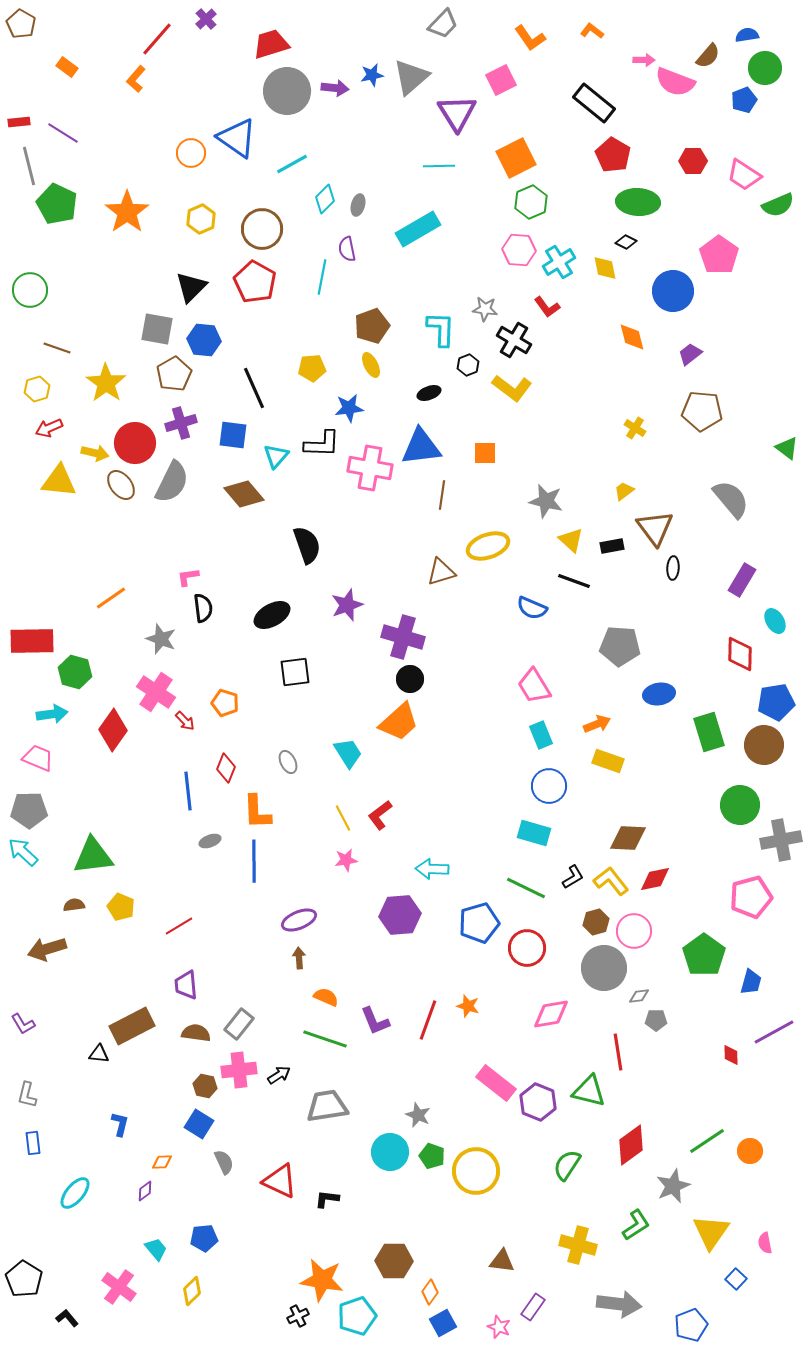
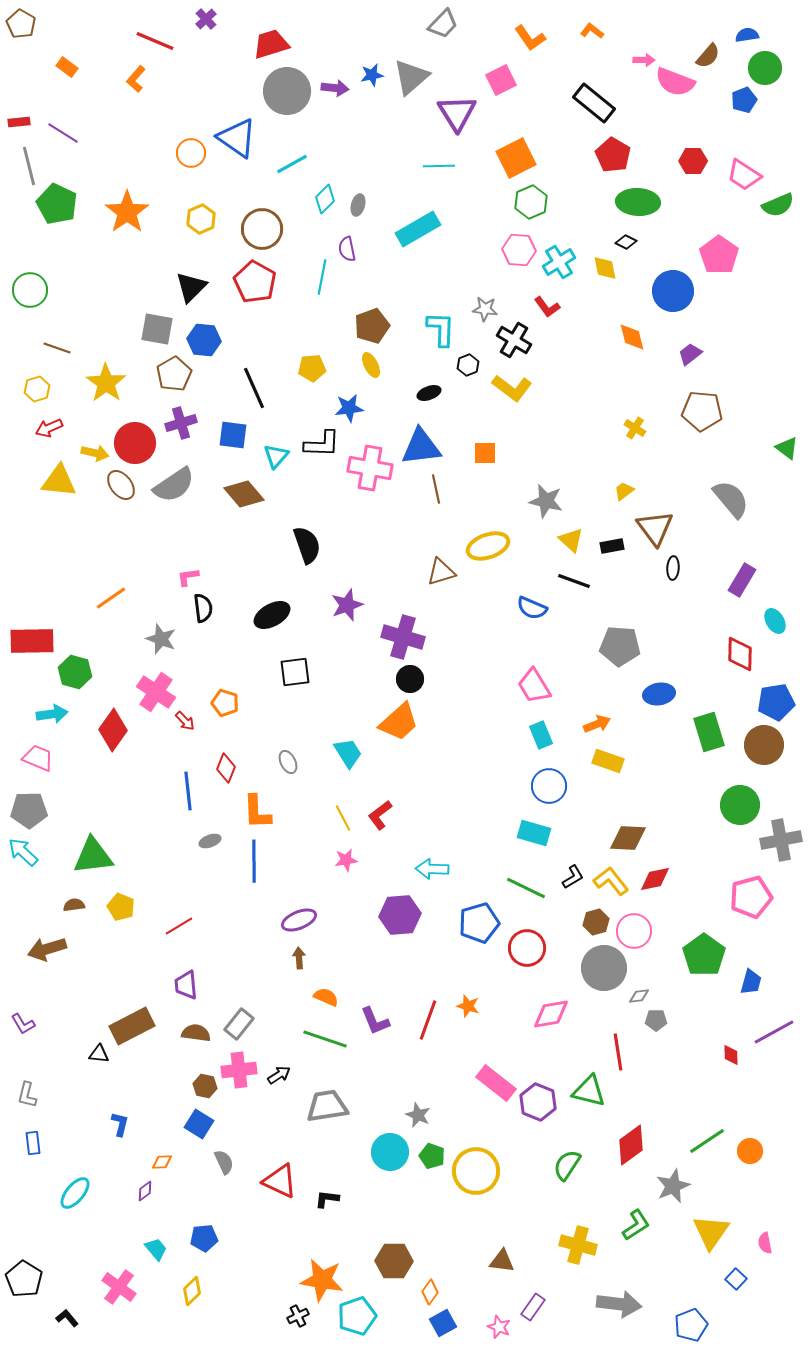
red line at (157, 39): moved 2 px left, 2 px down; rotated 72 degrees clockwise
gray semicircle at (172, 482): moved 2 px right, 3 px down; rotated 30 degrees clockwise
brown line at (442, 495): moved 6 px left, 6 px up; rotated 20 degrees counterclockwise
